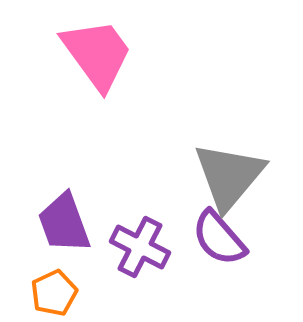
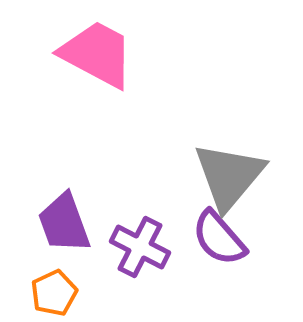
pink trapezoid: rotated 26 degrees counterclockwise
